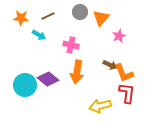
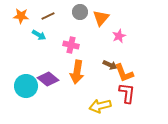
orange star: moved 2 px up
cyan circle: moved 1 px right, 1 px down
